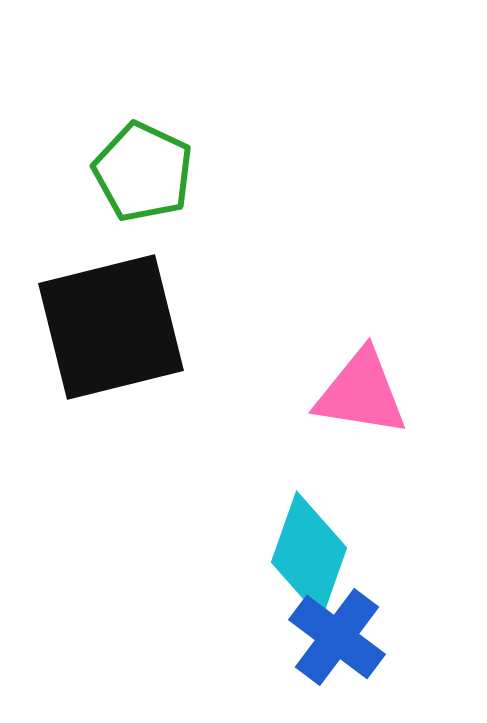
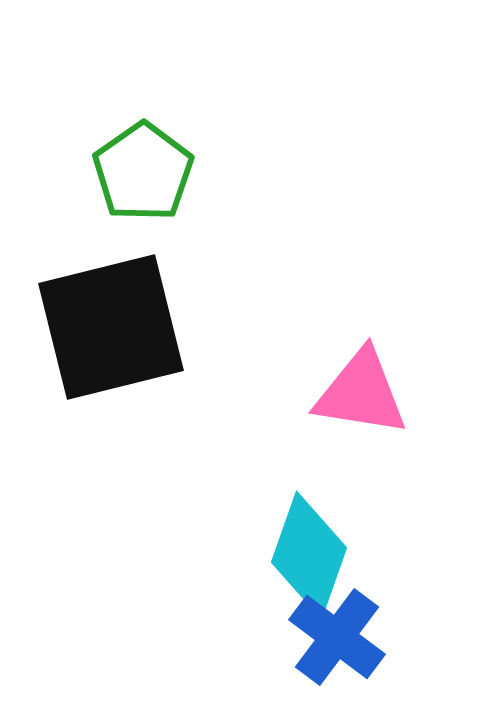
green pentagon: rotated 12 degrees clockwise
